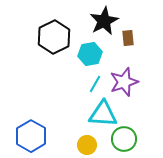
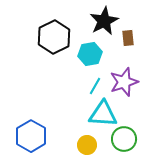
cyan line: moved 2 px down
